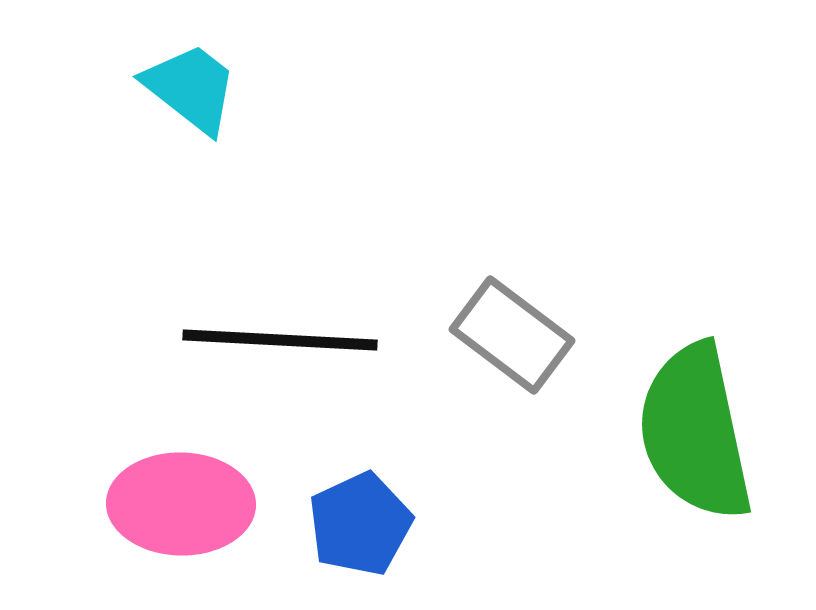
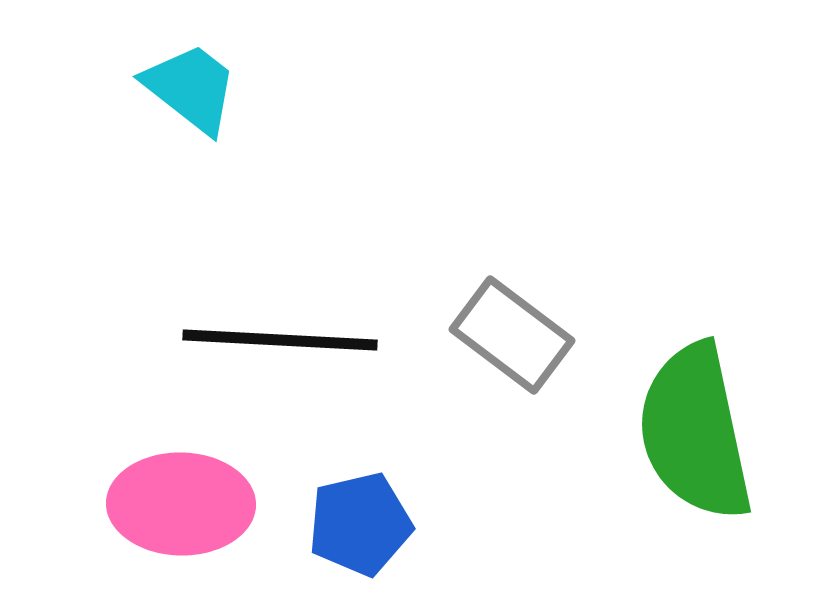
blue pentagon: rotated 12 degrees clockwise
